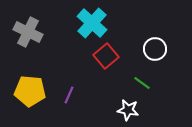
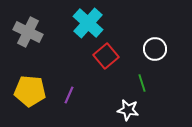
cyan cross: moved 4 px left
green line: rotated 36 degrees clockwise
